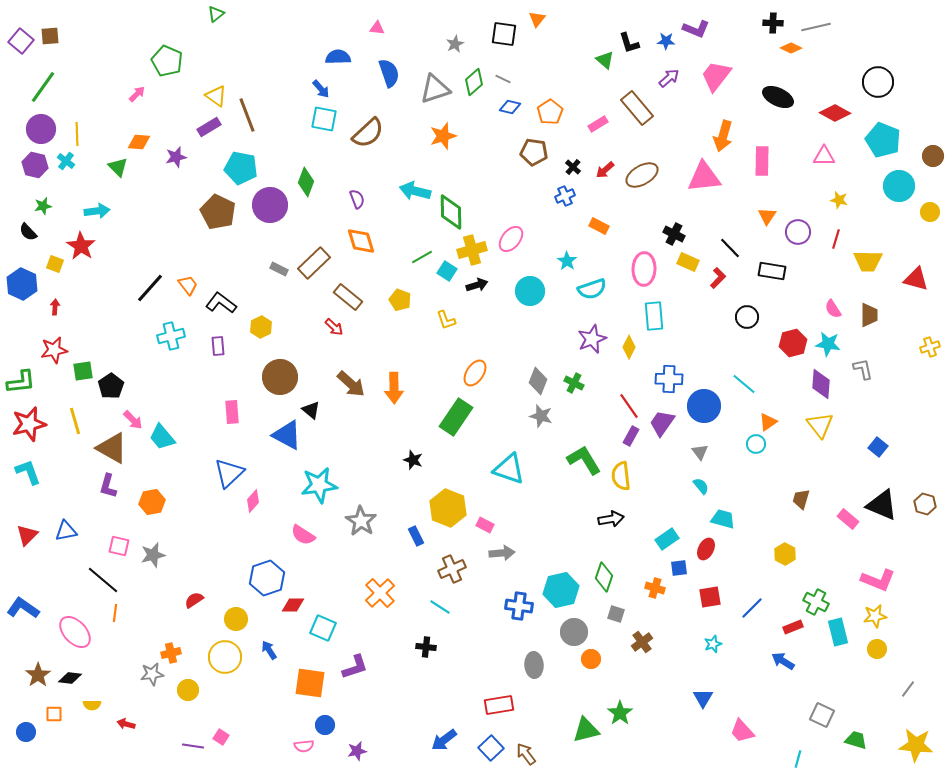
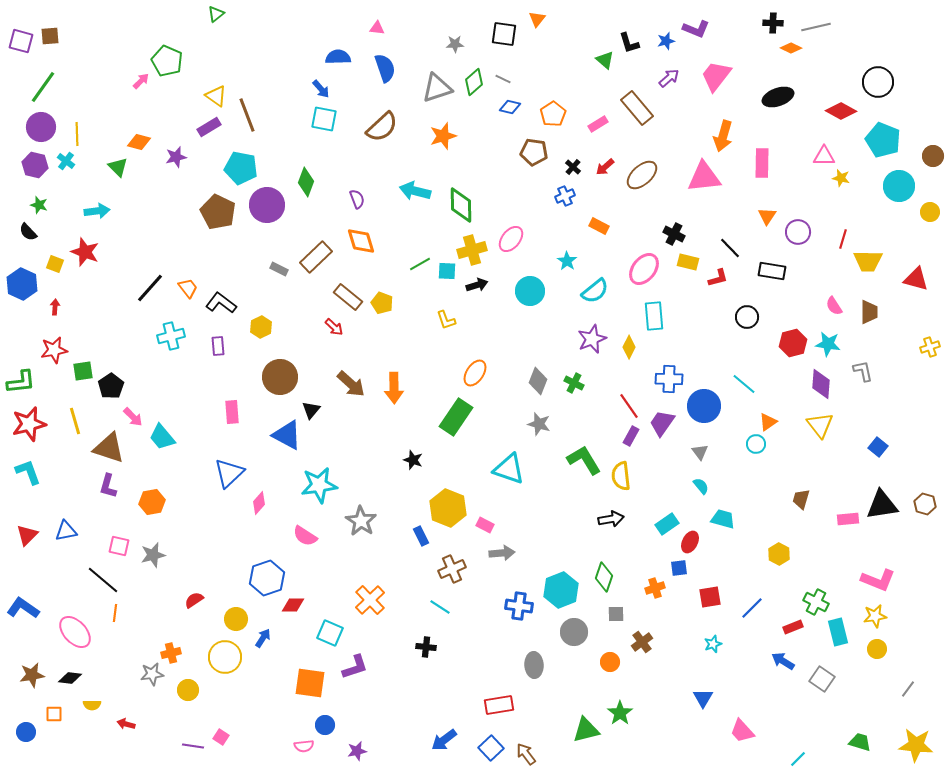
purple square at (21, 41): rotated 25 degrees counterclockwise
blue star at (666, 41): rotated 18 degrees counterclockwise
gray star at (455, 44): rotated 24 degrees clockwise
blue semicircle at (389, 73): moved 4 px left, 5 px up
gray triangle at (435, 89): moved 2 px right, 1 px up
pink arrow at (137, 94): moved 4 px right, 13 px up
black ellipse at (778, 97): rotated 44 degrees counterclockwise
orange pentagon at (550, 112): moved 3 px right, 2 px down
red diamond at (835, 113): moved 6 px right, 2 px up
purple circle at (41, 129): moved 2 px up
brown semicircle at (368, 133): moved 14 px right, 6 px up
orange diamond at (139, 142): rotated 10 degrees clockwise
pink rectangle at (762, 161): moved 2 px down
red arrow at (605, 170): moved 3 px up
brown ellipse at (642, 175): rotated 12 degrees counterclockwise
yellow star at (839, 200): moved 2 px right, 22 px up
purple circle at (270, 205): moved 3 px left
green star at (43, 206): moved 4 px left, 1 px up; rotated 30 degrees clockwise
green diamond at (451, 212): moved 10 px right, 7 px up
red line at (836, 239): moved 7 px right
red star at (81, 246): moved 4 px right, 6 px down; rotated 12 degrees counterclockwise
green line at (422, 257): moved 2 px left, 7 px down
yellow rectangle at (688, 262): rotated 10 degrees counterclockwise
brown rectangle at (314, 263): moved 2 px right, 6 px up
pink ellipse at (644, 269): rotated 36 degrees clockwise
cyan square at (447, 271): rotated 30 degrees counterclockwise
red L-shape at (718, 278): rotated 30 degrees clockwise
orange trapezoid at (188, 285): moved 3 px down
cyan semicircle at (592, 289): moved 3 px right, 2 px down; rotated 20 degrees counterclockwise
yellow pentagon at (400, 300): moved 18 px left, 3 px down
pink semicircle at (833, 309): moved 1 px right, 3 px up
brown trapezoid at (869, 315): moved 3 px up
gray L-shape at (863, 369): moved 2 px down
black triangle at (311, 410): rotated 30 degrees clockwise
gray star at (541, 416): moved 2 px left, 8 px down
pink arrow at (133, 420): moved 3 px up
brown triangle at (112, 448): moved 3 px left; rotated 12 degrees counterclockwise
pink diamond at (253, 501): moved 6 px right, 2 px down
black triangle at (882, 505): rotated 32 degrees counterclockwise
pink rectangle at (848, 519): rotated 45 degrees counterclockwise
pink semicircle at (303, 535): moved 2 px right, 1 px down
blue rectangle at (416, 536): moved 5 px right
cyan rectangle at (667, 539): moved 15 px up
red ellipse at (706, 549): moved 16 px left, 7 px up
yellow hexagon at (785, 554): moved 6 px left
orange cross at (655, 588): rotated 36 degrees counterclockwise
cyan hexagon at (561, 590): rotated 8 degrees counterclockwise
orange cross at (380, 593): moved 10 px left, 7 px down
gray square at (616, 614): rotated 18 degrees counterclockwise
cyan square at (323, 628): moved 7 px right, 5 px down
blue arrow at (269, 650): moved 6 px left, 12 px up; rotated 66 degrees clockwise
orange circle at (591, 659): moved 19 px right, 3 px down
brown star at (38, 675): moved 6 px left; rotated 25 degrees clockwise
gray square at (822, 715): moved 36 px up; rotated 10 degrees clockwise
green trapezoid at (856, 740): moved 4 px right, 2 px down
cyan line at (798, 759): rotated 30 degrees clockwise
